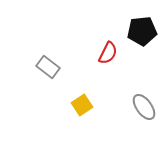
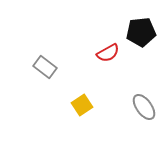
black pentagon: moved 1 px left, 1 px down
red semicircle: rotated 35 degrees clockwise
gray rectangle: moved 3 px left
